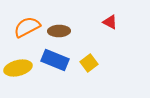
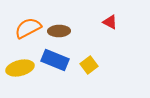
orange semicircle: moved 1 px right, 1 px down
yellow square: moved 2 px down
yellow ellipse: moved 2 px right
